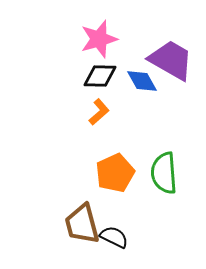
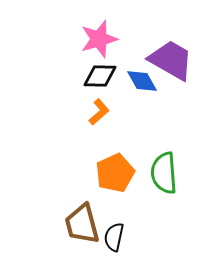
black semicircle: rotated 104 degrees counterclockwise
